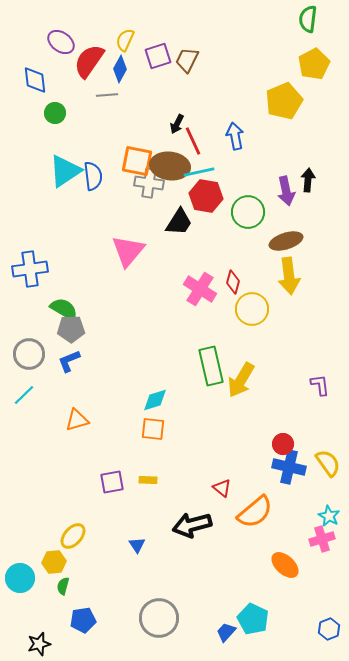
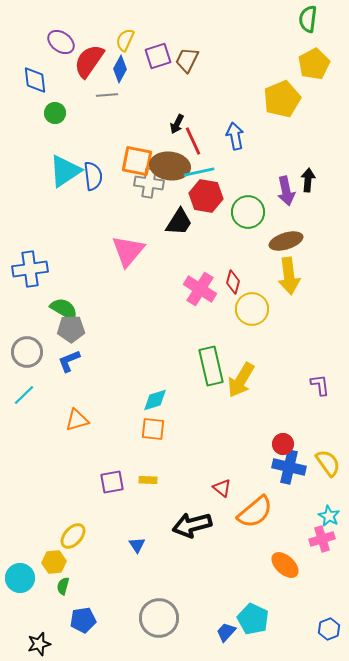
yellow pentagon at (284, 101): moved 2 px left, 2 px up
gray circle at (29, 354): moved 2 px left, 2 px up
